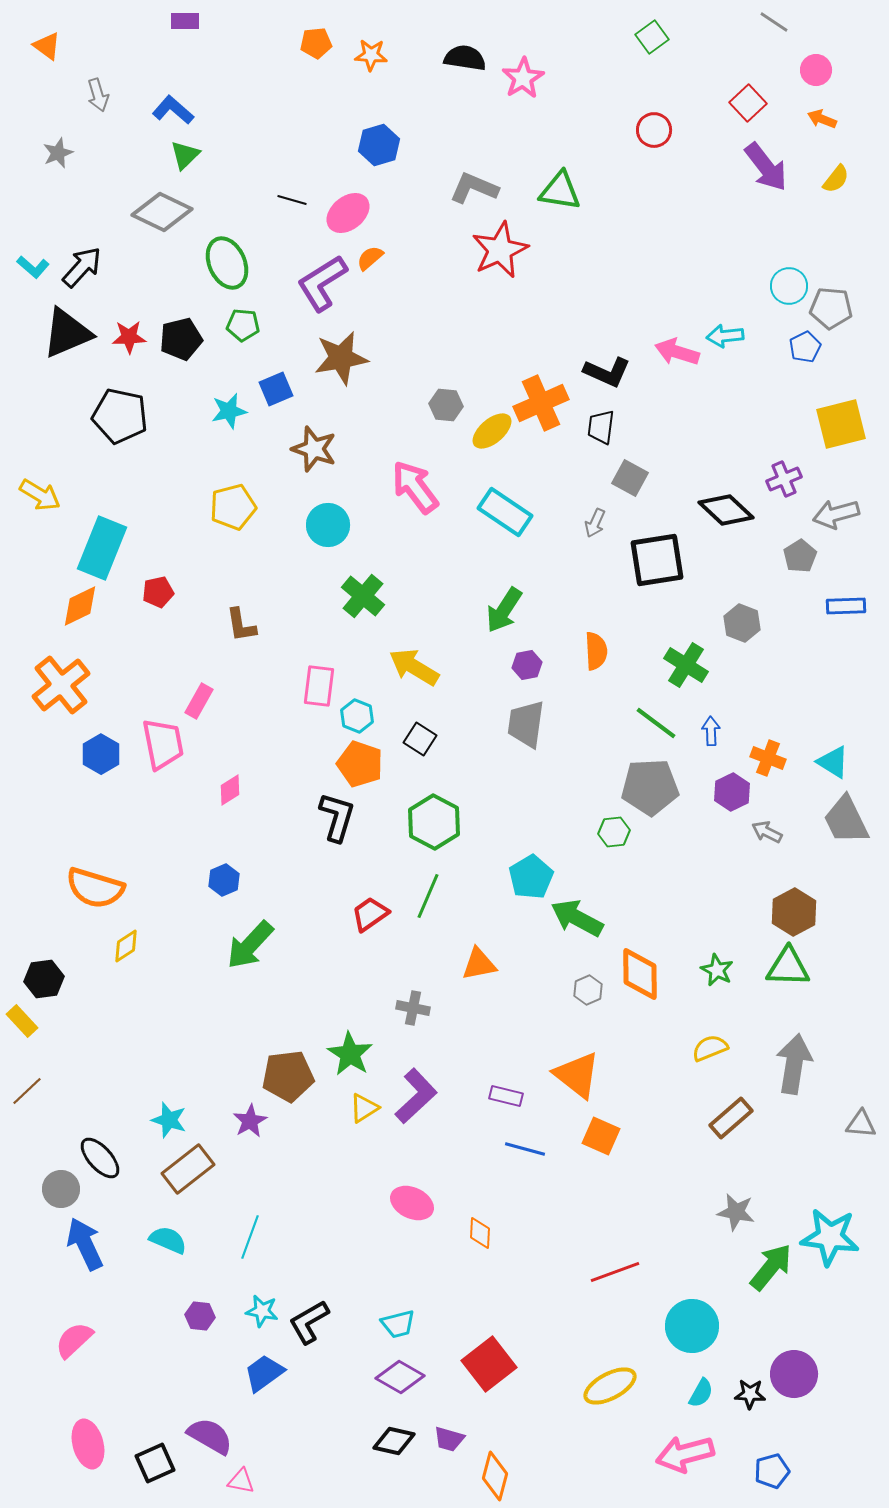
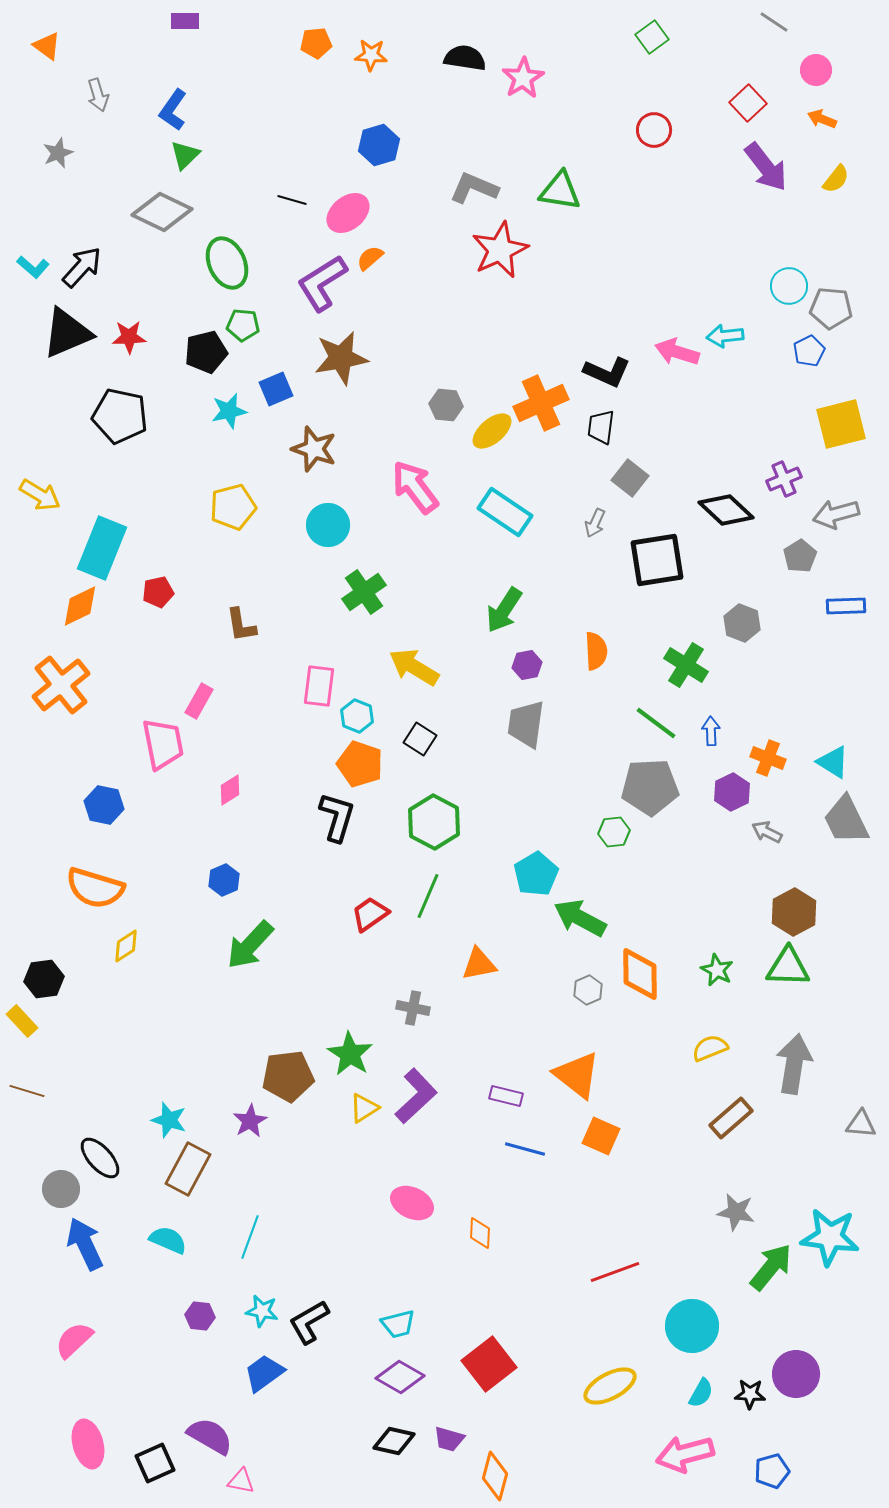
blue L-shape at (173, 110): rotated 96 degrees counterclockwise
black pentagon at (181, 339): moved 25 px right, 13 px down
blue pentagon at (805, 347): moved 4 px right, 4 px down
gray square at (630, 478): rotated 9 degrees clockwise
green cross at (363, 596): moved 1 px right, 4 px up; rotated 15 degrees clockwise
blue hexagon at (101, 754): moved 3 px right, 51 px down; rotated 18 degrees counterclockwise
cyan pentagon at (531, 877): moved 5 px right, 3 px up
green arrow at (577, 918): moved 3 px right
brown line at (27, 1091): rotated 60 degrees clockwise
brown rectangle at (188, 1169): rotated 24 degrees counterclockwise
purple circle at (794, 1374): moved 2 px right
